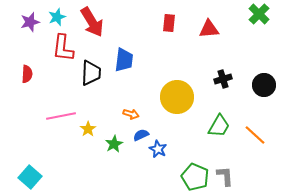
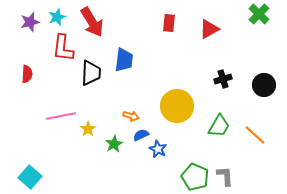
red triangle: rotated 25 degrees counterclockwise
yellow circle: moved 9 px down
orange arrow: moved 2 px down
